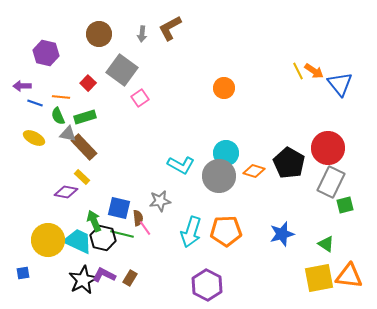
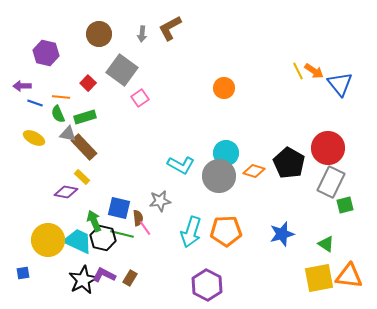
green semicircle at (58, 116): moved 2 px up
